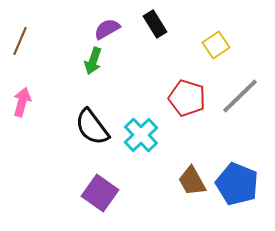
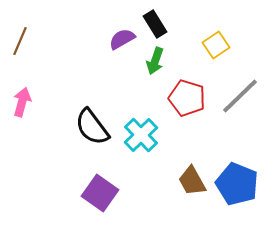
purple semicircle: moved 15 px right, 10 px down
green arrow: moved 62 px right
